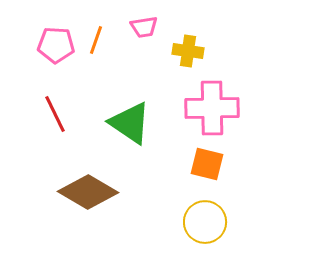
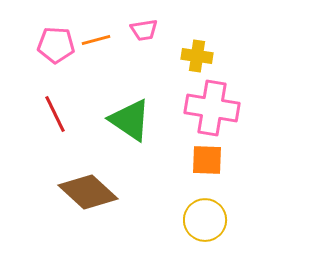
pink trapezoid: moved 3 px down
orange line: rotated 56 degrees clockwise
yellow cross: moved 9 px right, 5 px down
pink cross: rotated 10 degrees clockwise
green triangle: moved 3 px up
orange square: moved 4 px up; rotated 12 degrees counterclockwise
brown diamond: rotated 12 degrees clockwise
yellow circle: moved 2 px up
